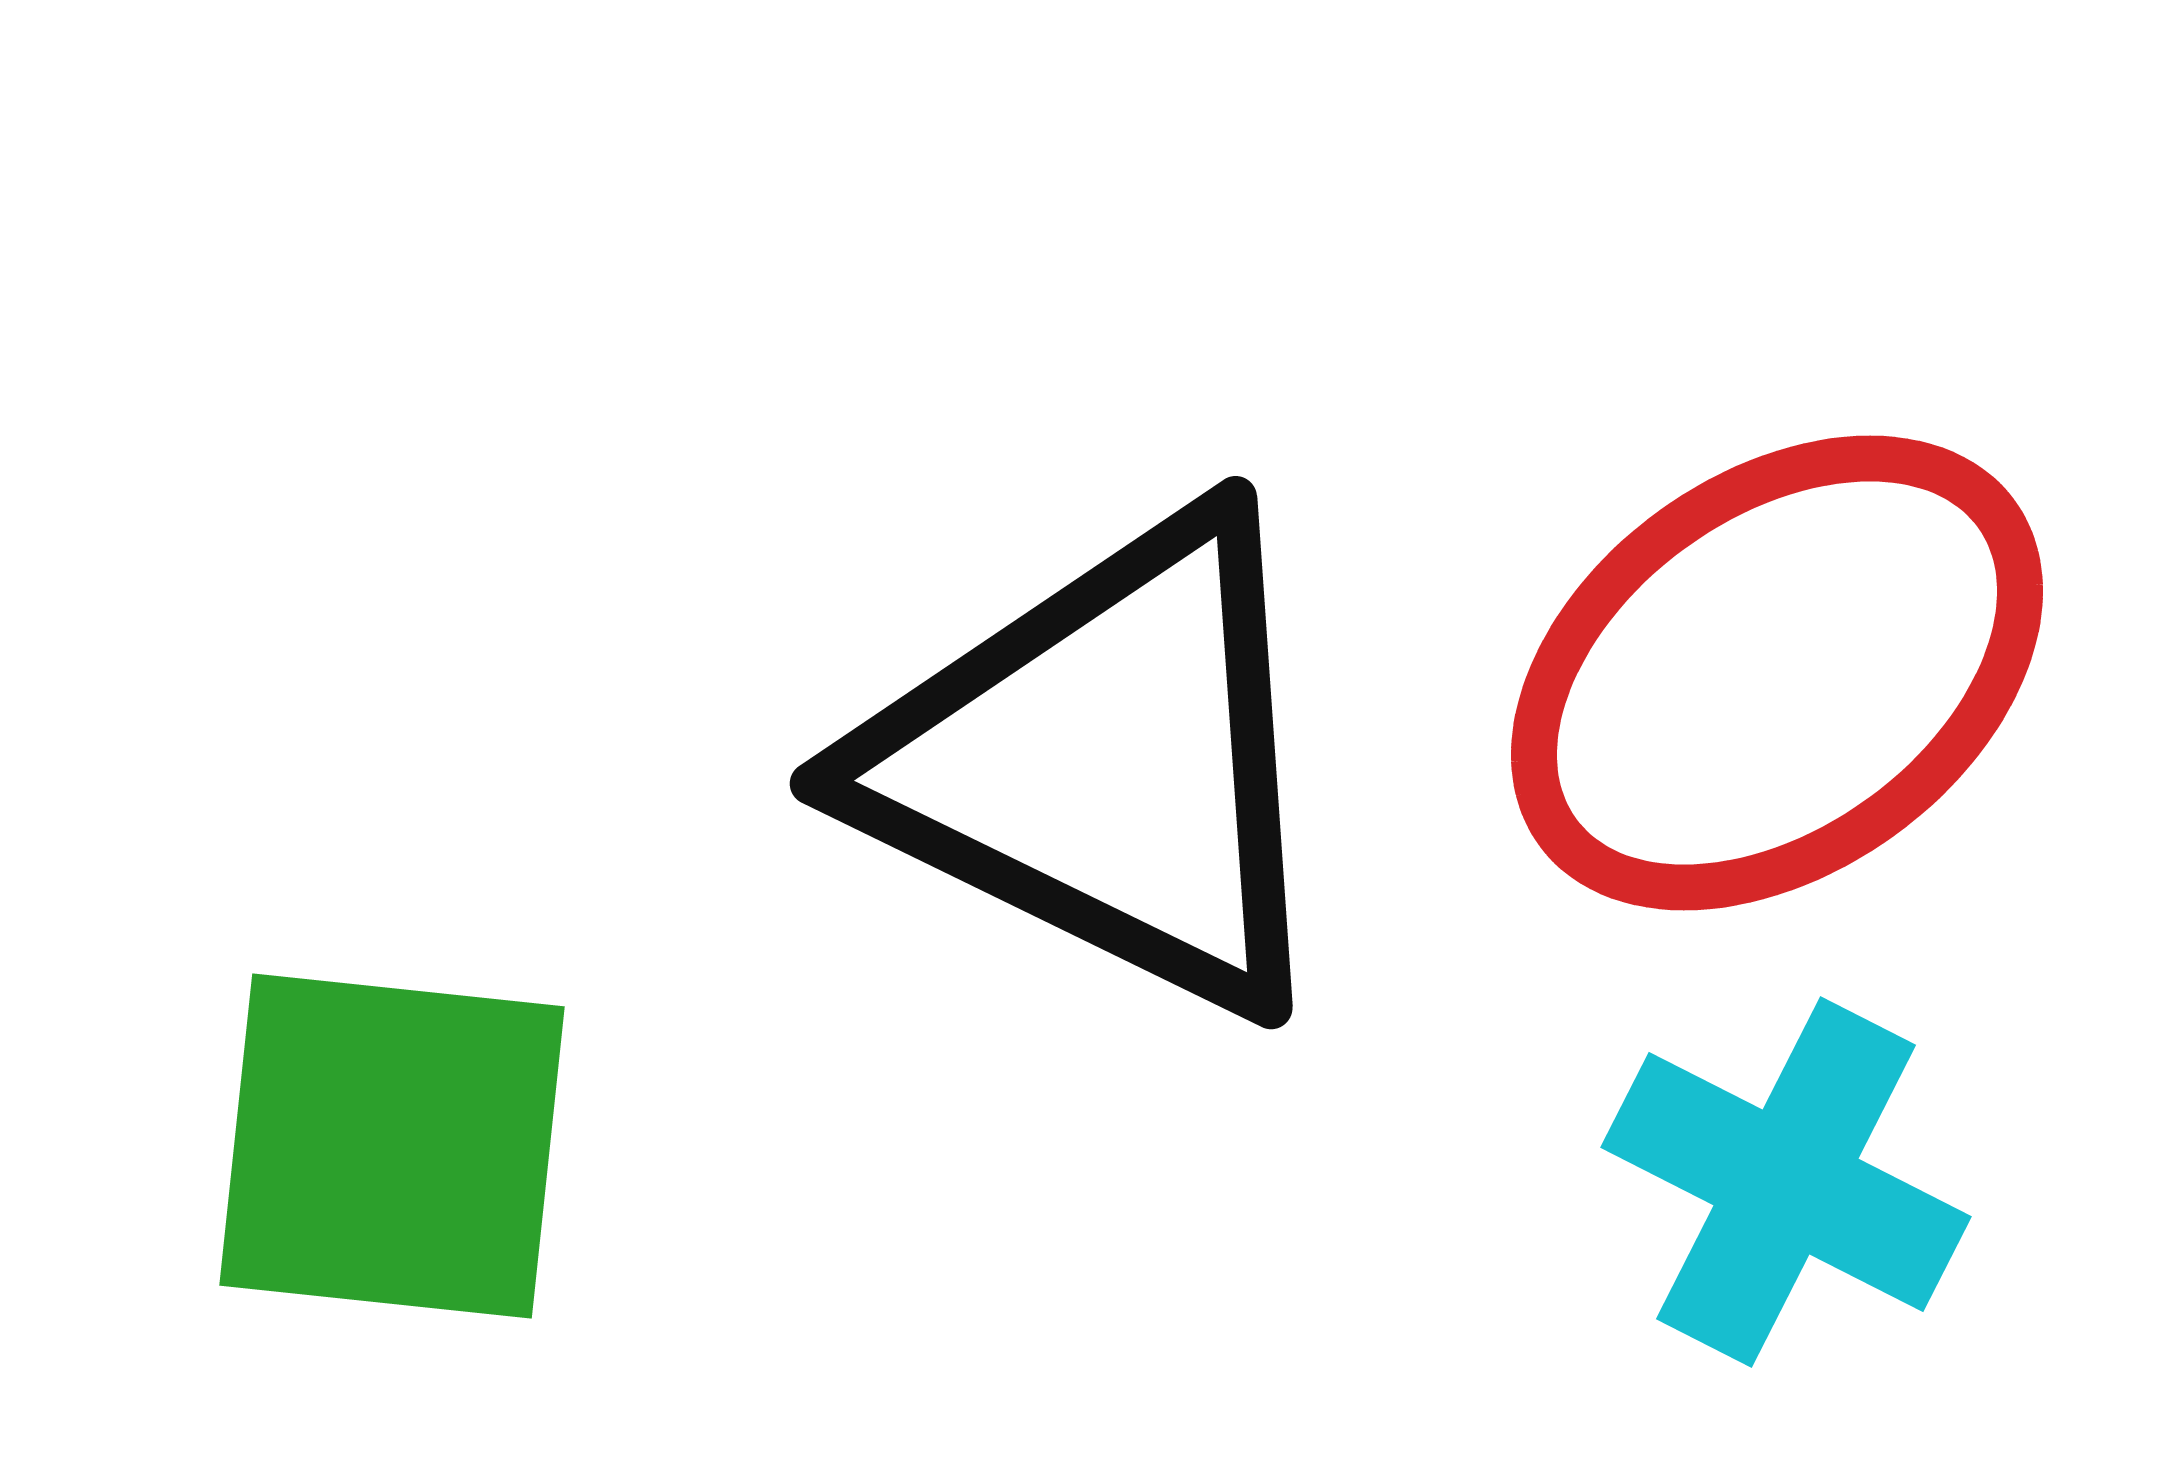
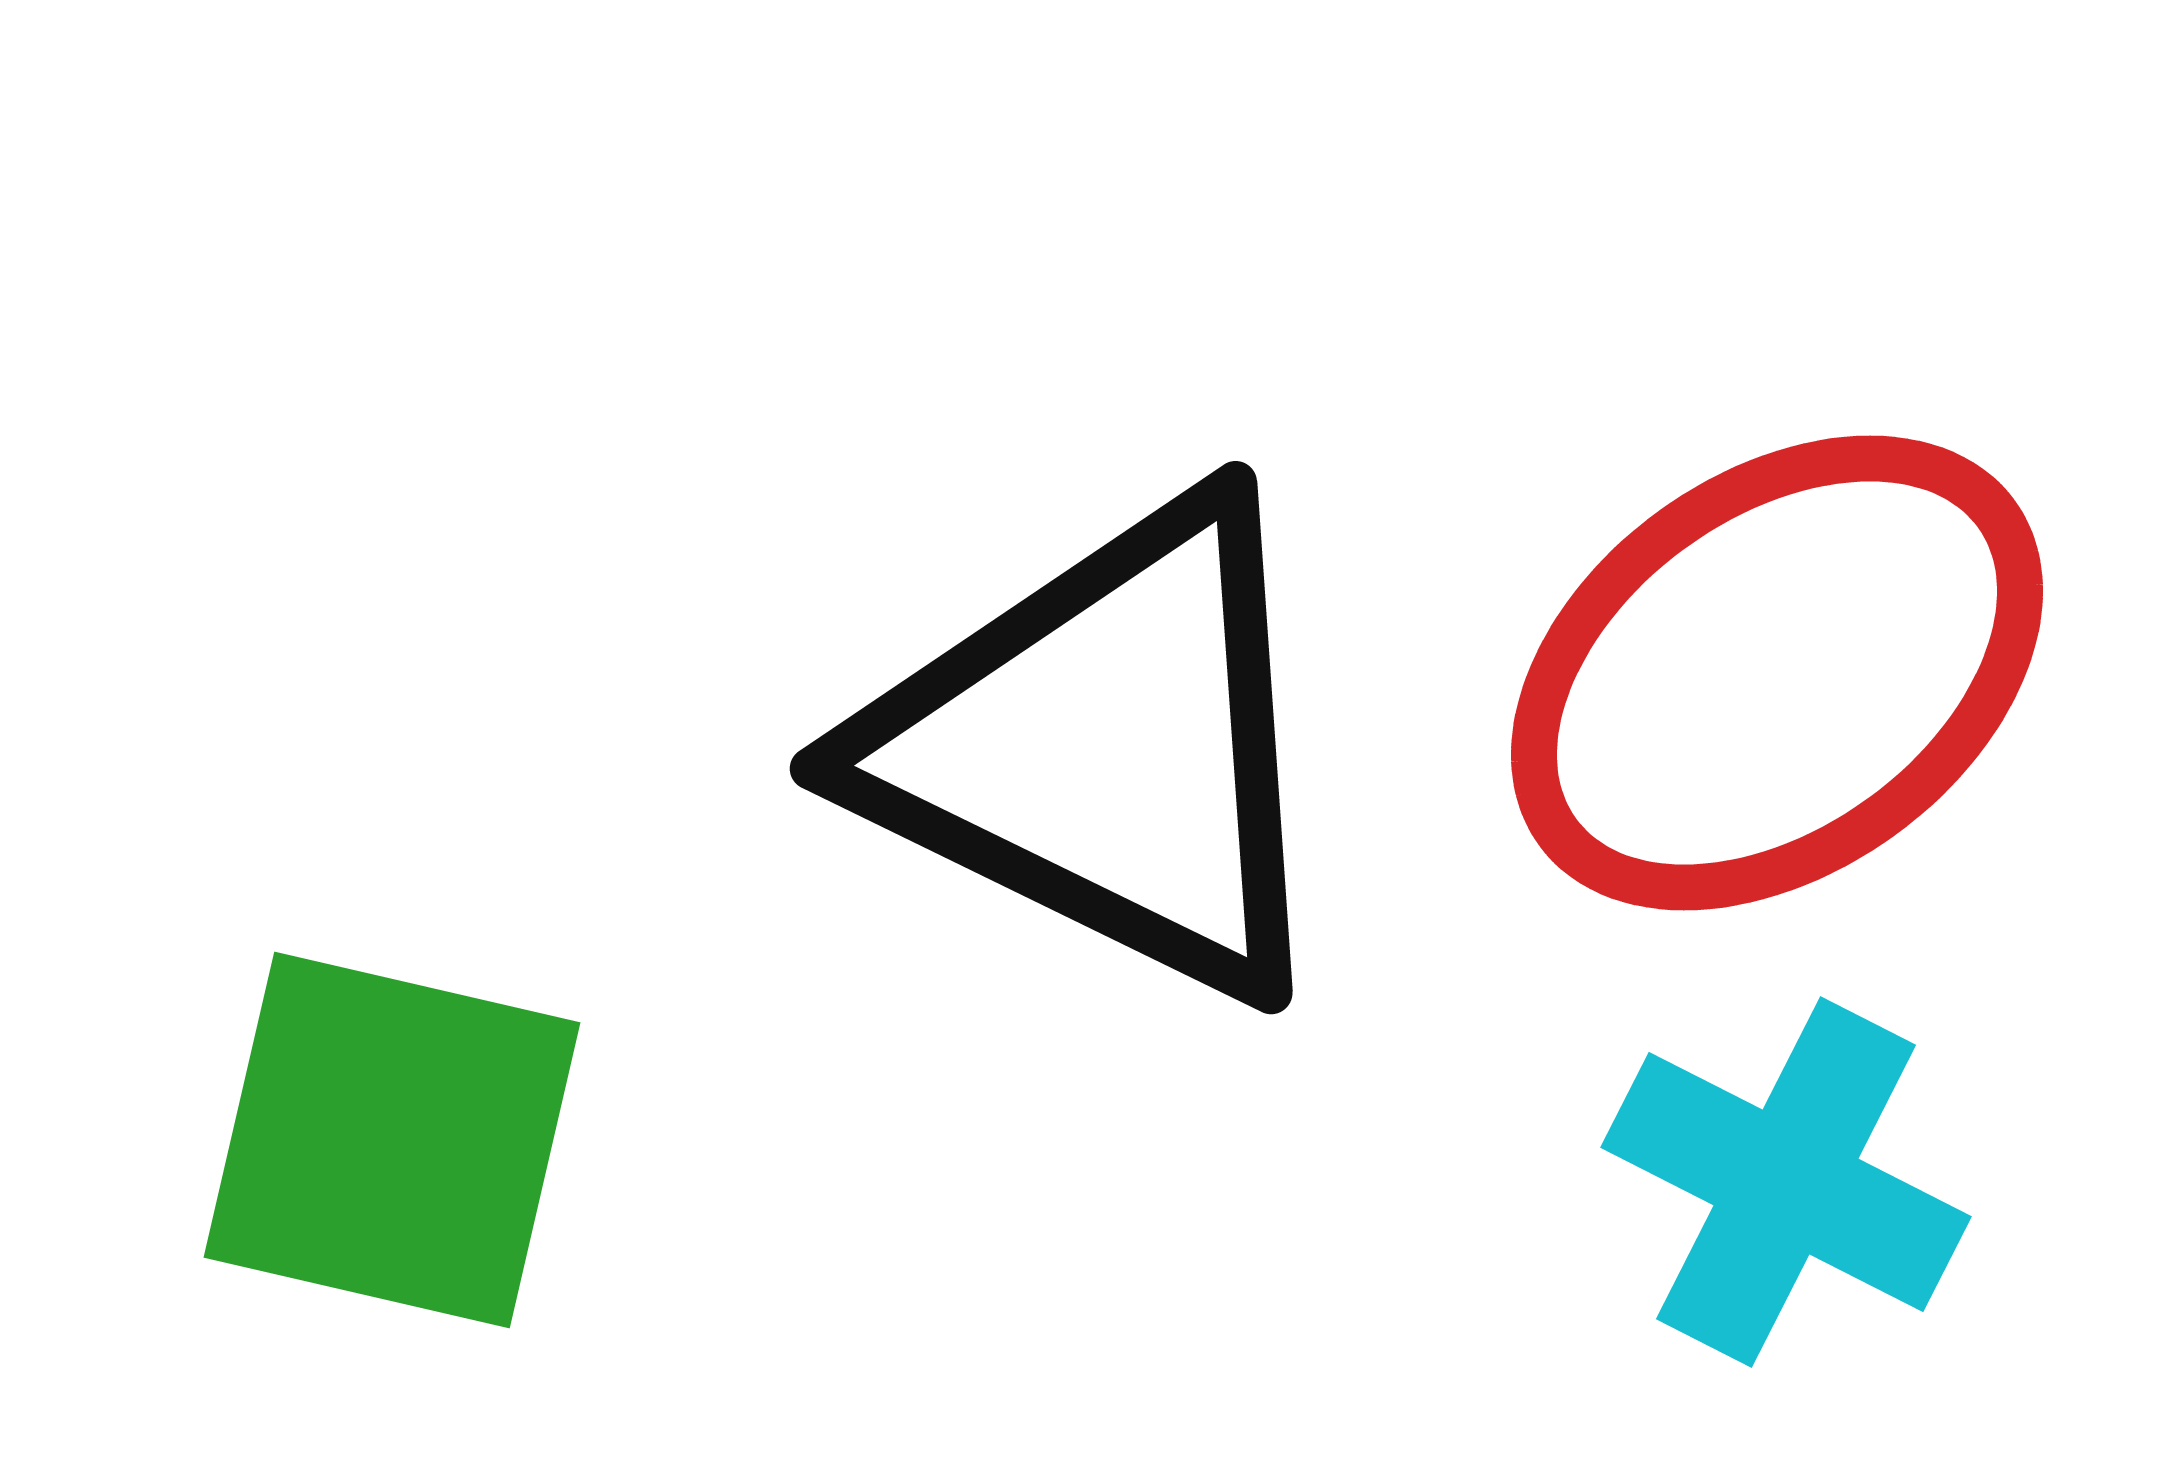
black triangle: moved 15 px up
green square: moved 6 px up; rotated 7 degrees clockwise
